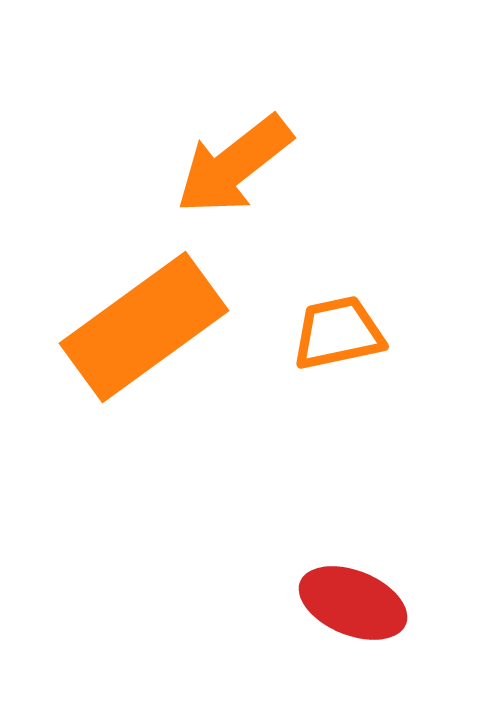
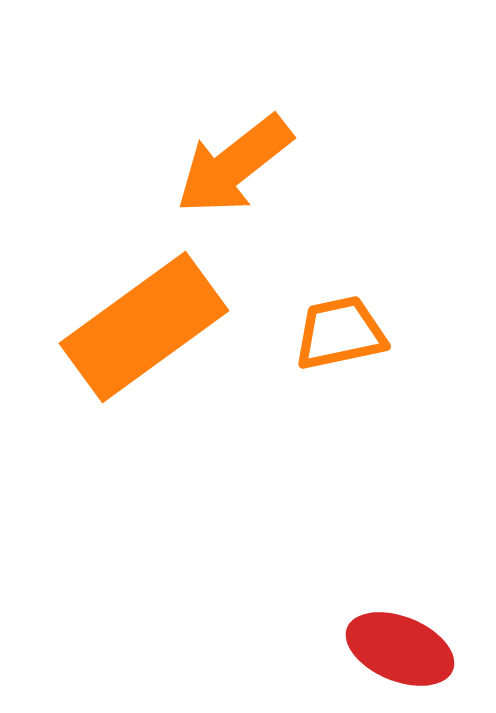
orange trapezoid: moved 2 px right
red ellipse: moved 47 px right, 46 px down
